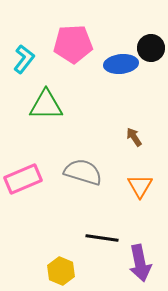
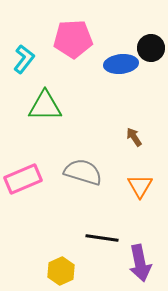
pink pentagon: moved 5 px up
green triangle: moved 1 px left, 1 px down
yellow hexagon: rotated 12 degrees clockwise
